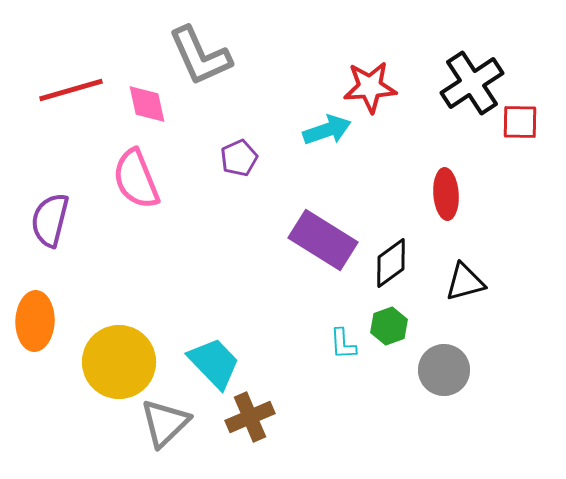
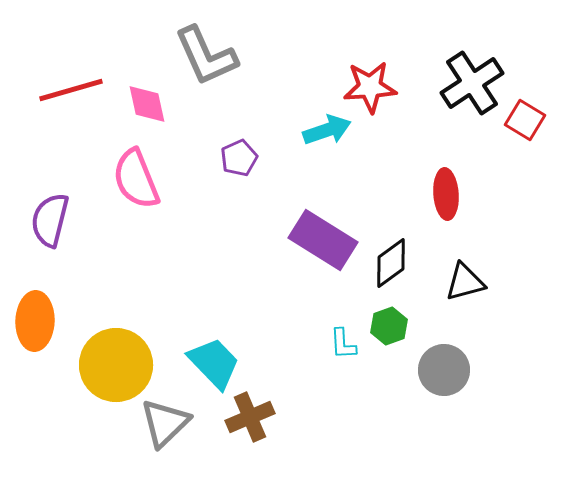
gray L-shape: moved 6 px right
red square: moved 5 px right, 2 px up; rotated 30 degrees clockwise
yellow circle: moved 3 px left, 3 px down
